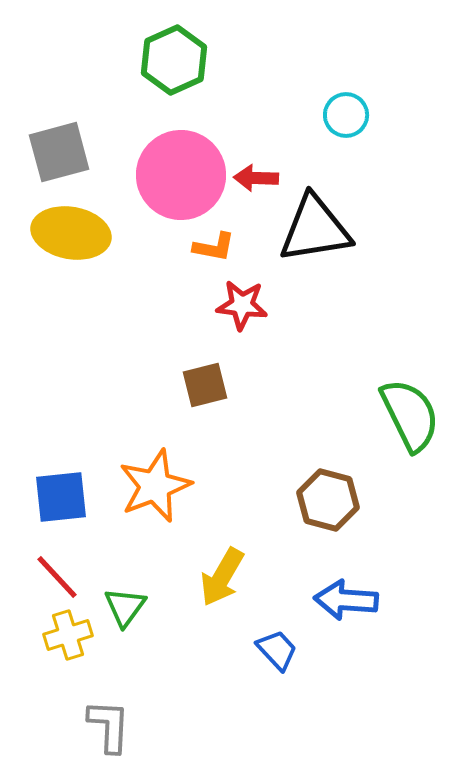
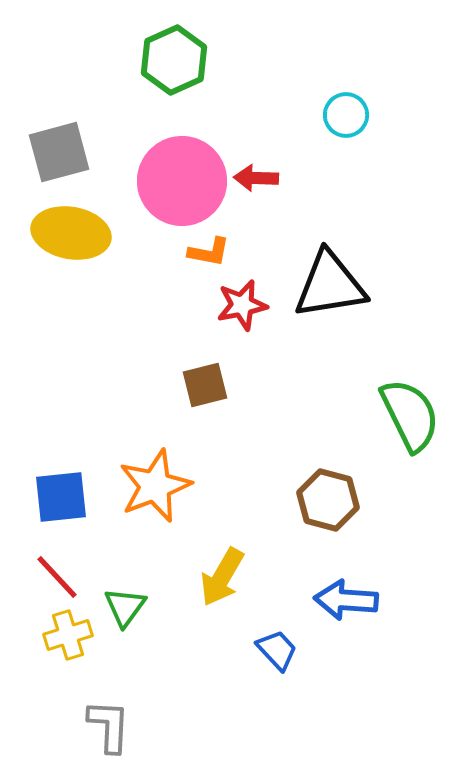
pink circle: moved 1 px right, 6 px down
black triangle: moved 15 px right, 56 px down
orange L-shape: moved 5 px left, 5 px down
red star: rotated 18 degrees counterclockwise
